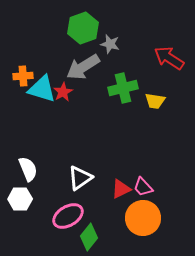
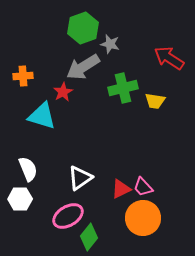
cyan triangle: moved 27 px down
